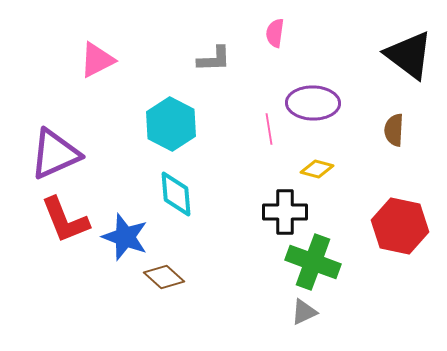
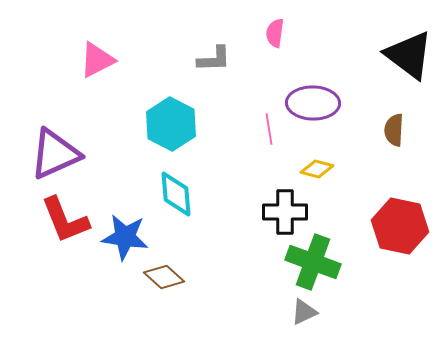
blue star: rotated 12 degrees counterclockwise
